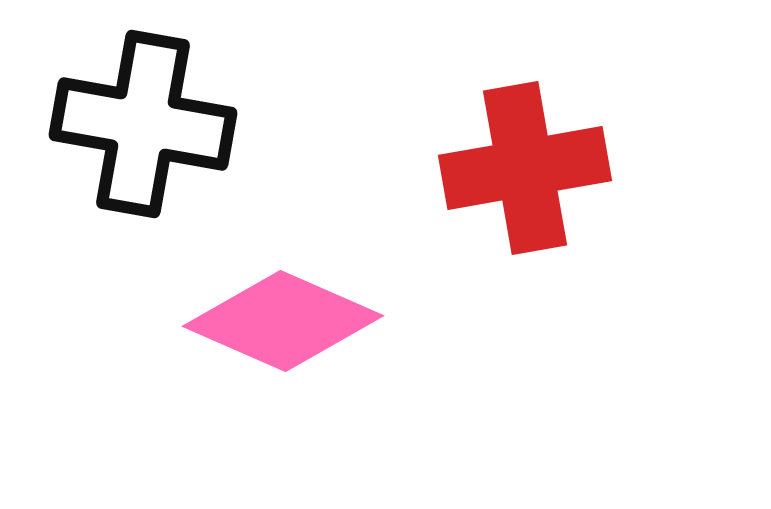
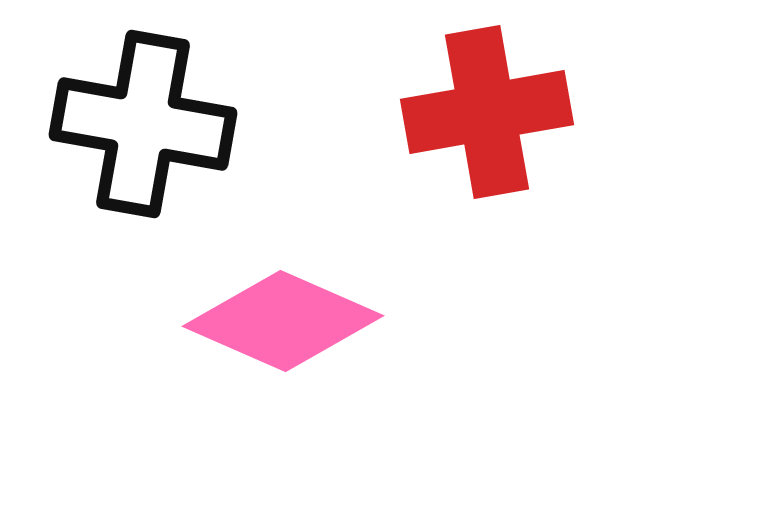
red cross: moved 38 px left, 56 px up
